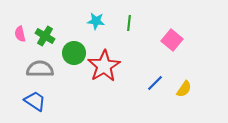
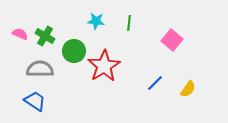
pink semicircle: rotated 126 degrees clockwise
green circle: moved 2 px up
yellow semicircle: moved 4 px right
